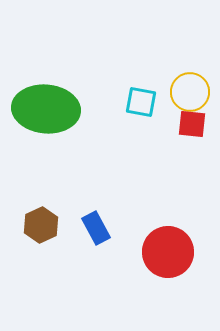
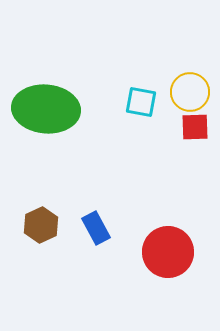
red square: moved 3 px right, 3 px down; rotated 8 degrees counterclockwise
